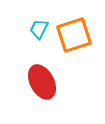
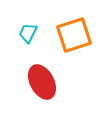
cyan trapezoid: moved 11 px left, 4 px down
